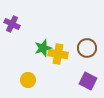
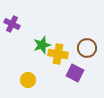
green star: moved 1 px left, 3 px up
purple square: moved 13 px left, 8 px up
